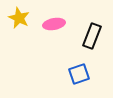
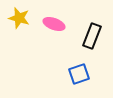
yellow star: rotated 10 degrees counterclockwise
pink ellipse: rotated 30 degrees clockwise
